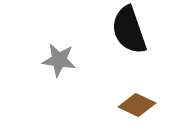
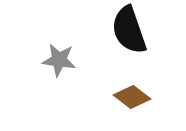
brown diamond: moved 5 px left, 8 px up; rotated 12 degrees clockwise
